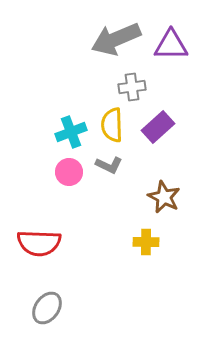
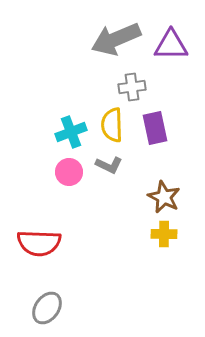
purple rectangle: moved 3 px left, 1 px down; rotated 60 degrees counterclockwise
yellow cross: moved 18 px right, 8 px up
